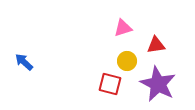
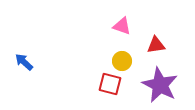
pink triangle: moved 1 px left, 2 px up; rotated 36 degrees clockwise
yellow circle: moved 5 px left
purple star: moved 2 px right, 1 px down
